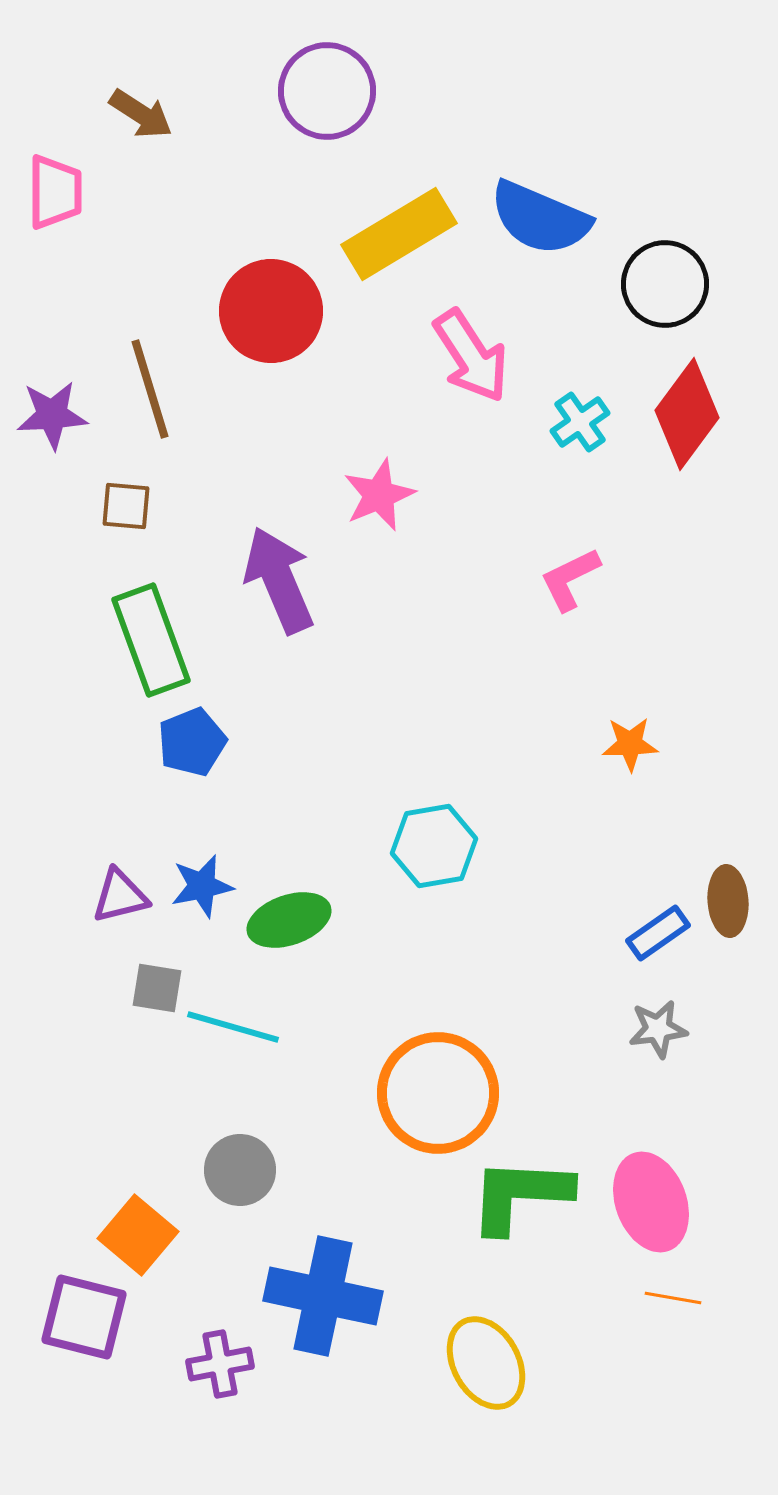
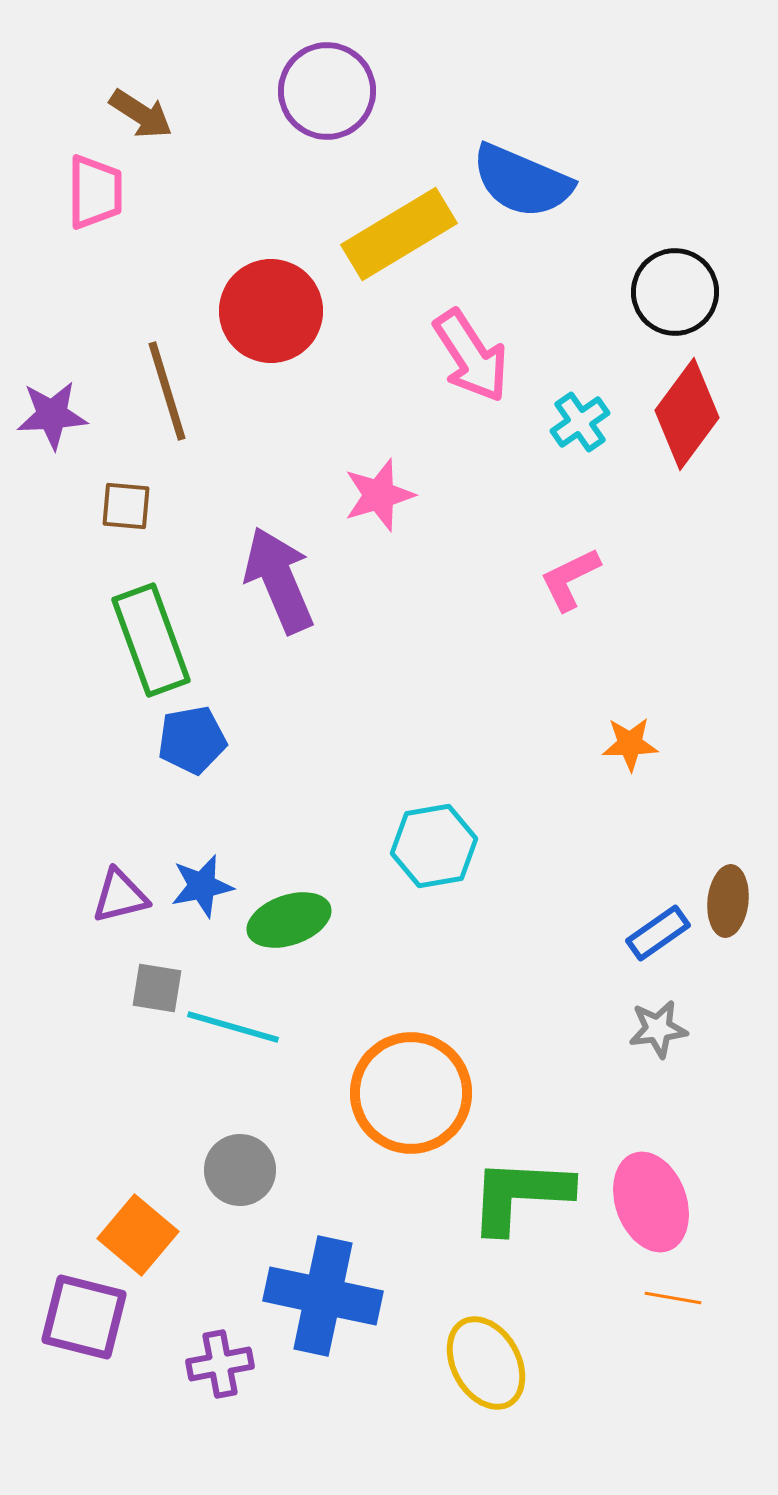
pink trapezoid: moved 40 px right
blue semicircle: moved 18 px left, 37 px up
black circle: moved 10 px right, 8 px down
brown line: moved 17 px right, 2 px down
pink star: rotated 6 degrees clockwise
blue pentagon: moved 2 px up; rotated 12 degrees clockwise
brown ellipse: rotated 10 degrees clockwise
orange circle: moved 27 px left
